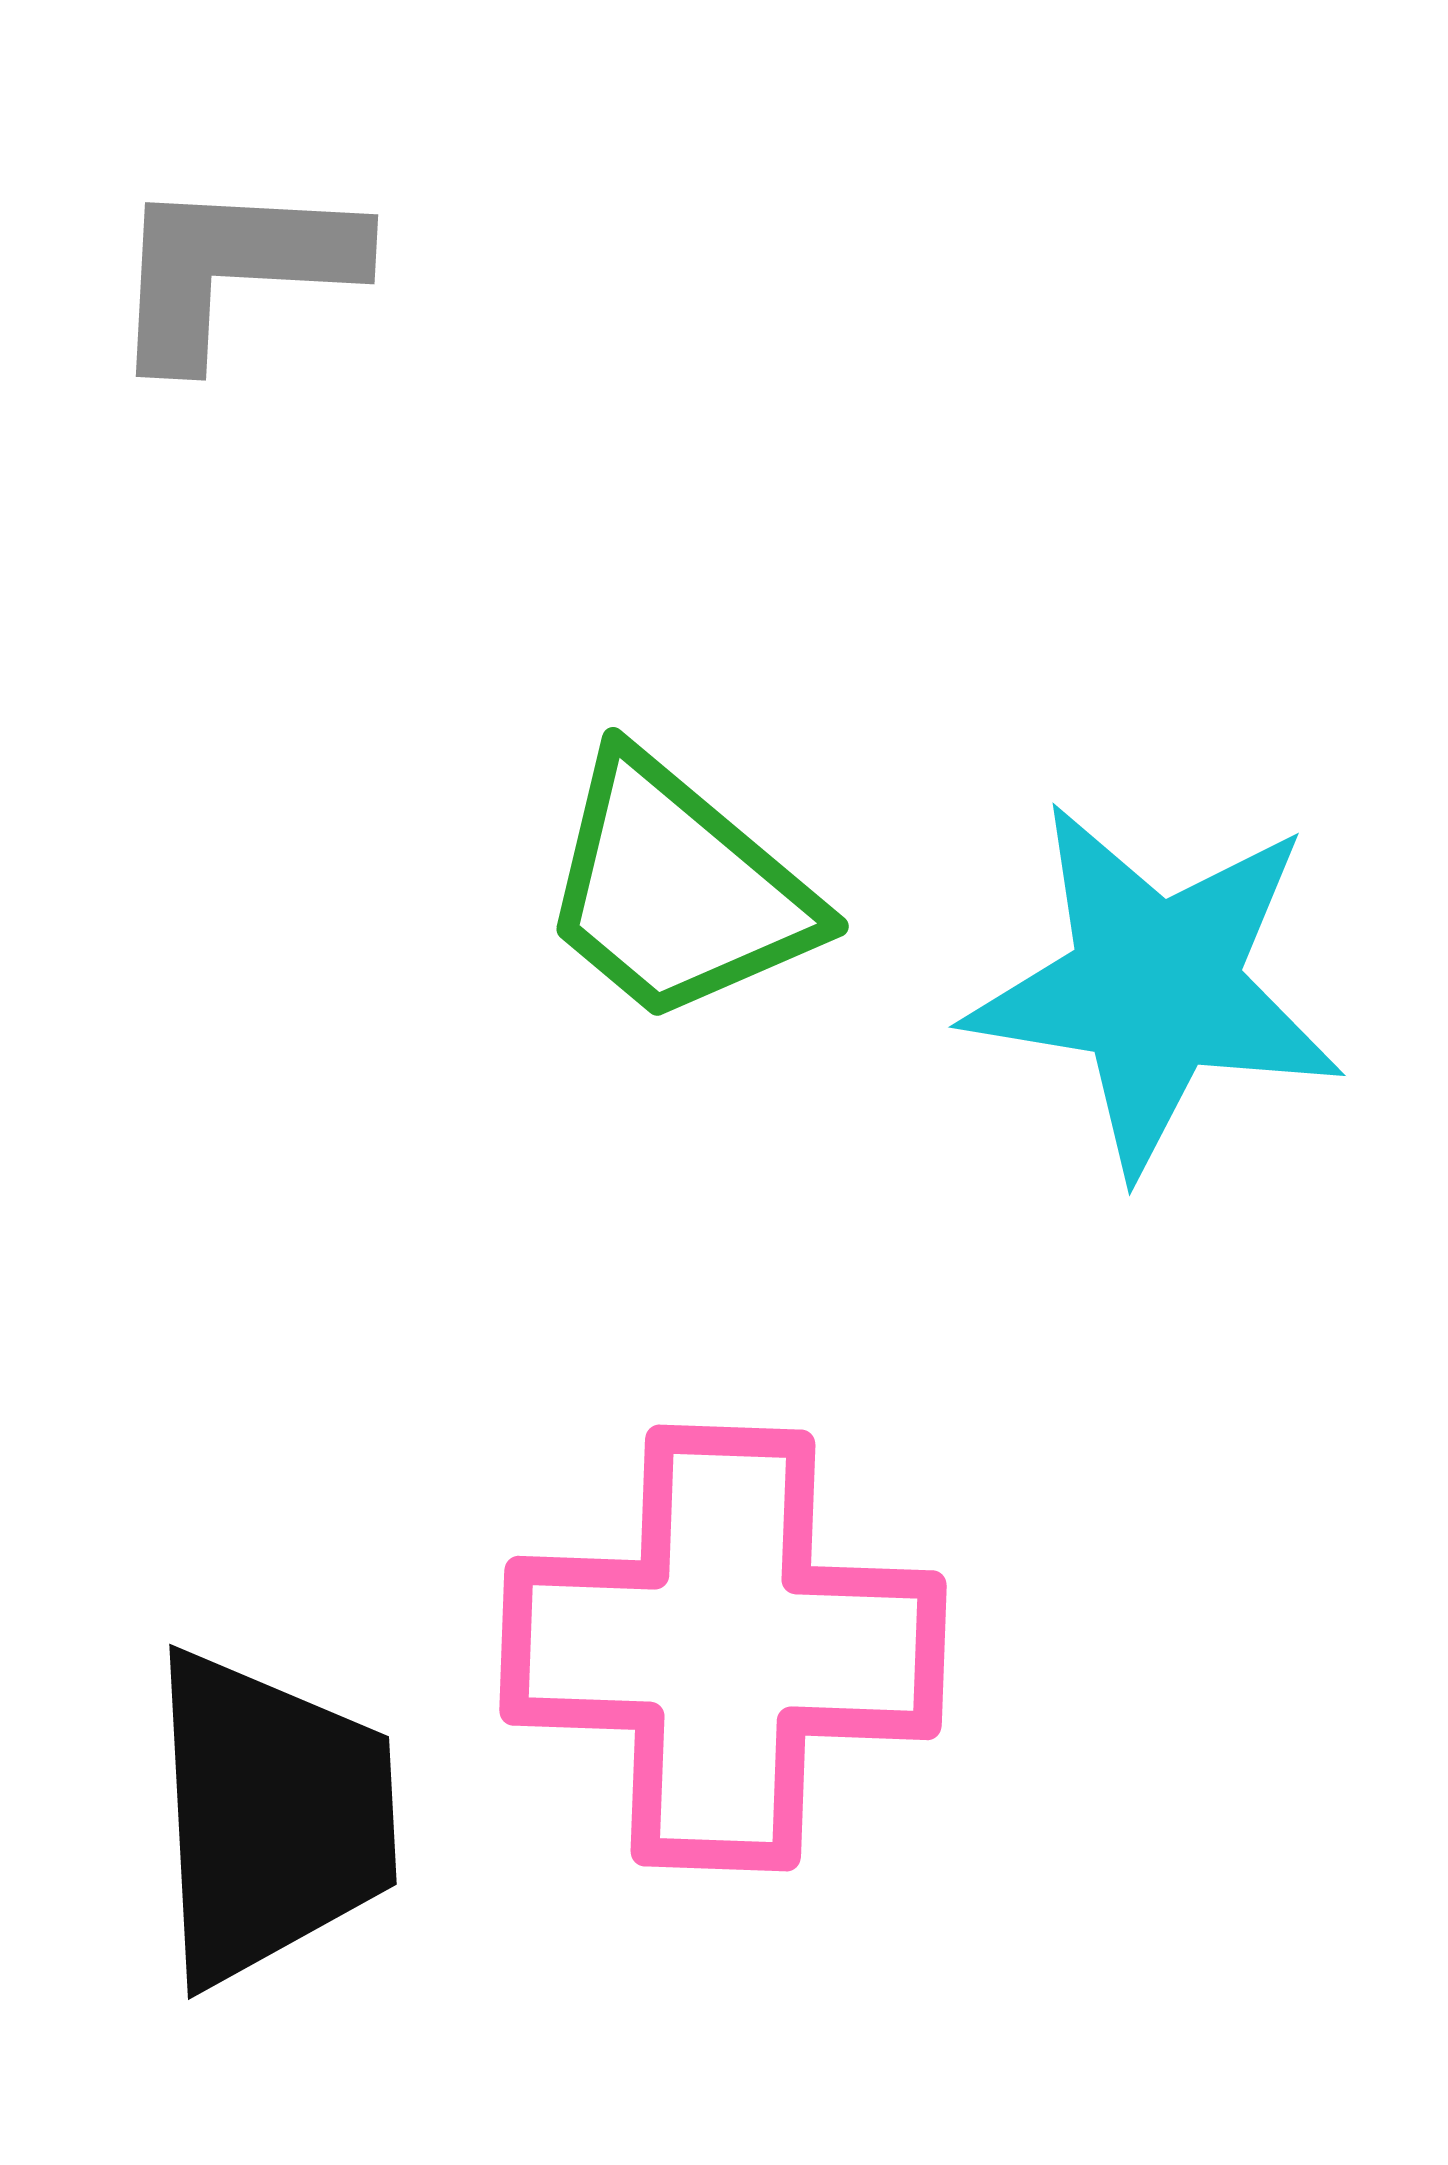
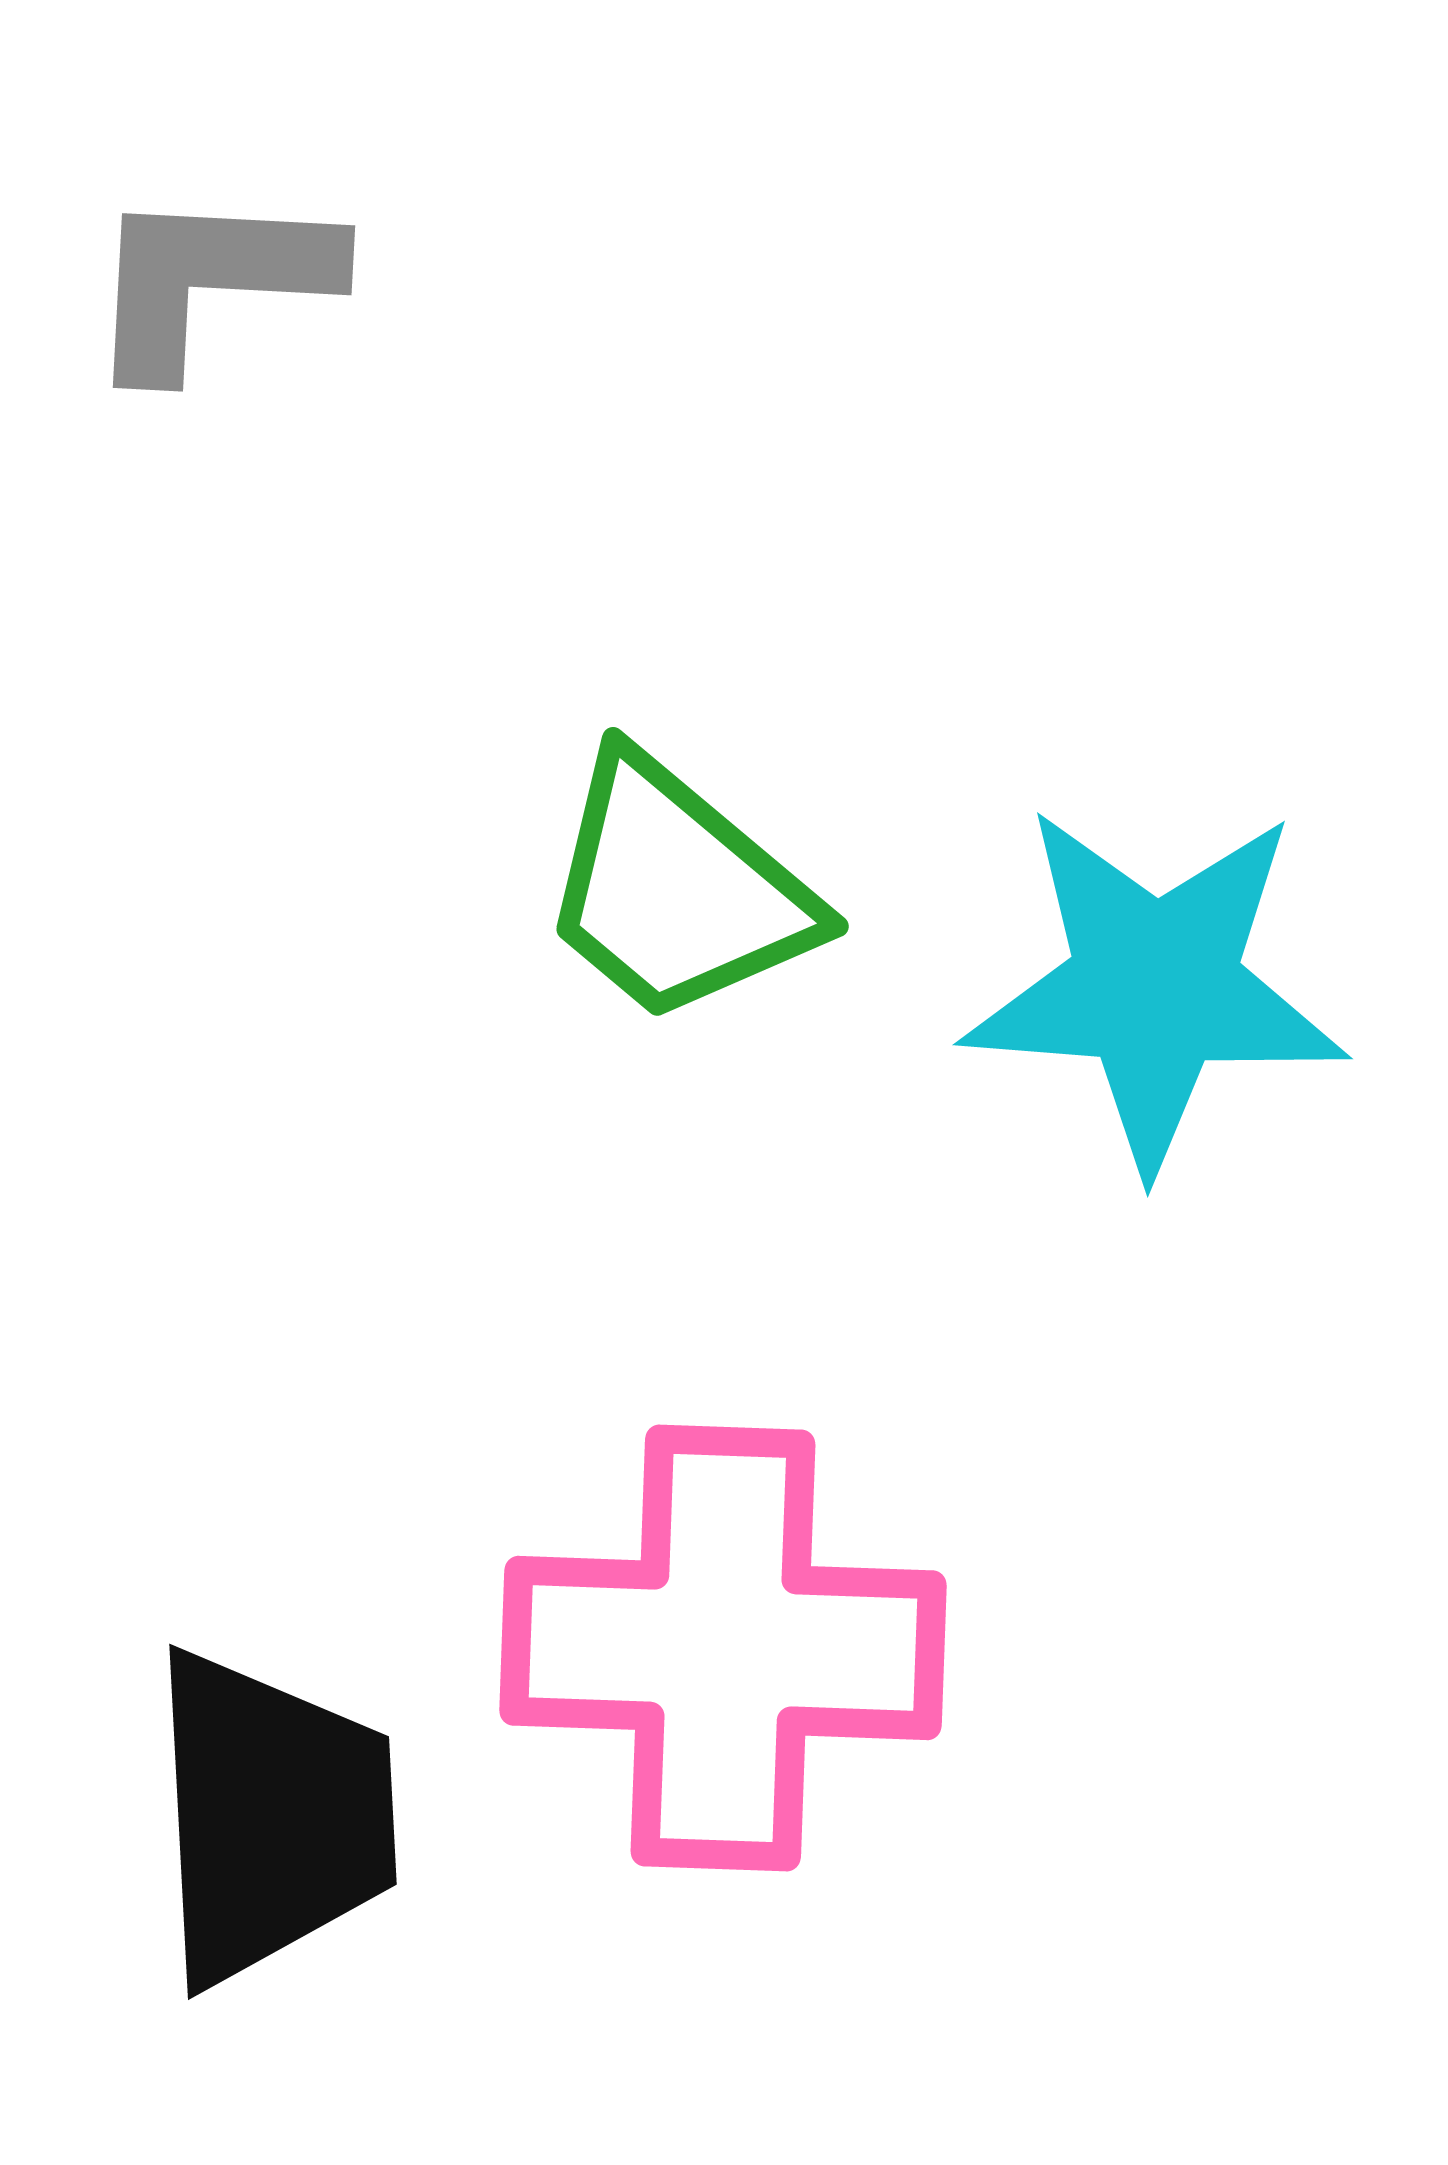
gray L-shape: moved 23 px left, 11 px down
cyan star: rotated 5 degrees counterclockwise
